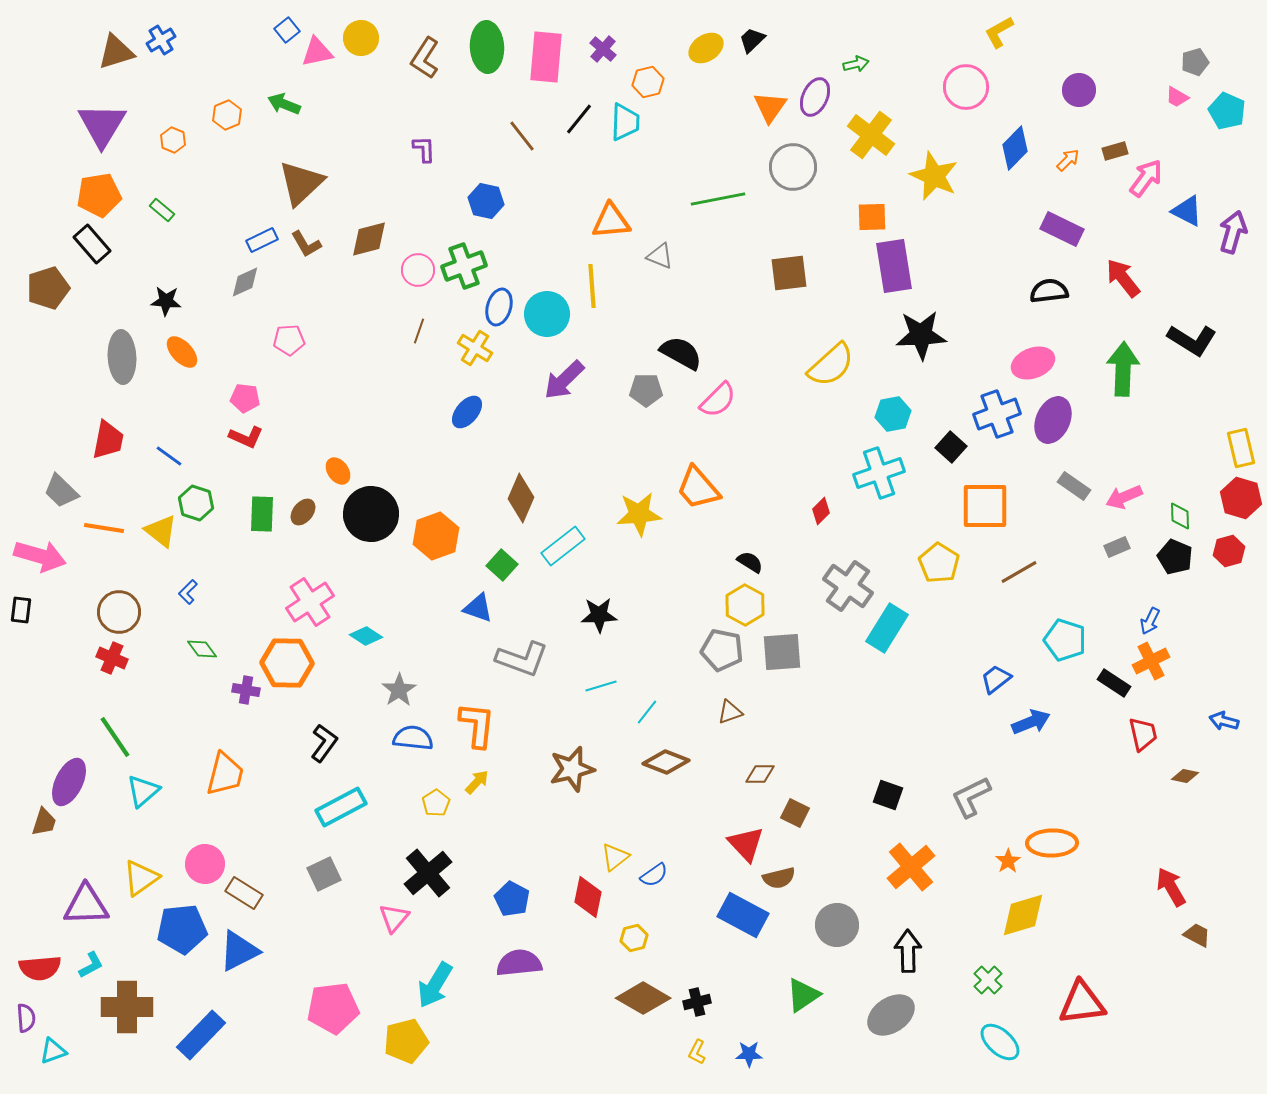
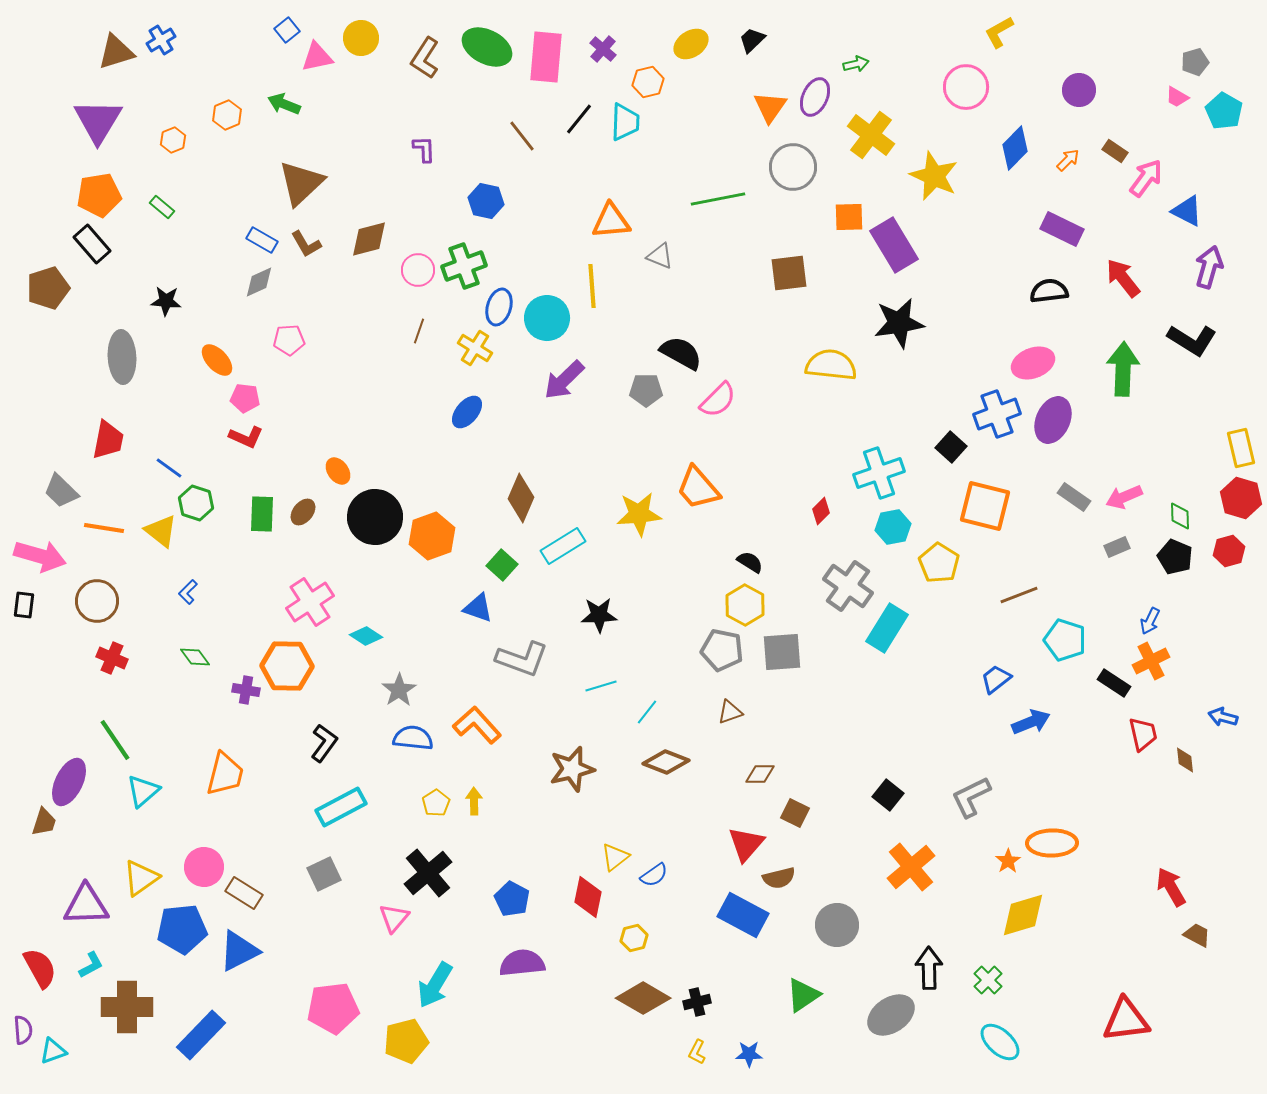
green ellipse at (487, 47): rotated 60 degrees counterclockwise
yellow ellipse at (706, 48): moved 15 px left, 4 px up
pink triangle at (317, 52): moved 5 px down
cyan pentagon at (1227, 111): moved 3 px left; rotated 6 degrees clockwise
purple triangle at (102, 125): moved 4 px left, 4 px up
orange hexagon at (173, 140): rotated 15 degrees clockwise
brown rectangle at (1115, 151): rotated 50 degrees clockwise
green rectangle at (162, 210): moved 3 px up
orange square at (872, 217): moved 23 px left
purple arrow at (1233, 232): moved 24 px left, 35 px down
blue rectangle at (262, 240): rotated 56 degrees clockwise
purple rectangle at (894, 266): moved 21 px up; rotated 22 degrees counterclockwise
gray diamond at (245, 282): moved 14 px right
cyan circle at (547, 314): moved 4 px down
black star at (921, 335): moved 22 px left, 12 px up; rotated 6 degrees counterclockwise
orange ellipse at (182, 352): moved 35 px right, 8 px down
yellow semicircle at (831, 365): rotated 132 degrees counterclockwise
cyan hexagon at (893, 414): moved 113 px down
blue line at (169, 456): moved 12 px down
gray rectangle at (1074, 486): moved 11 px down
orange square at (985, 506): rotated 14 degrees clockwise
black circle at (371, 514): moved 4 px right, 3 px down
orange hexagon at (436, 536): moved 4 px left
cyan rectangle at (563, 546): rotated 6 degrees clockwise
brown line at (1019, 572): moved 23 px down; rotated 9 degrees clockwise
black rectangle at (21, 610): moved 3 px right, 5 px up
brown circle at (119, 612): moved 22 px left, 11 px up
green diamond at (202, 649): moved 7 px left, 8 px down
orange hexagon at (287, 663): moved 3 px down
blue arrow at (1224, 721): moved 1 px left, 4 px up
orange L-shape at (477, 725): rotated 48 degrees counterclockwise
green line at (115, 737): moved 3 px down
brown diamond at (1185, 776): moved 16 px up; rotated 72 degrees clockwise
yellow arrow at (477, 782): moved 3 px left, 19 px down; rotated 44 degrees counterclockwise
black square at (888, 795): rotated 20 degrees clockwise
red triangle at (746, 844): rotated 24 degrees clockwise
pink circle at (205, 864): moved 1 px left, 3 px down
black arrow at (908, 951): moved 21 px right, 17 px down
purple semicircle at (519, 963): moved 3 px right
red semicircle at (40, 968): rotated 114 degrees counterclockwise
red triangle at (1082, 1003): moved 44 px right, 17 px down
purple semicircle at (26, 1018): moved 3 px left, 12 px down
